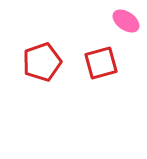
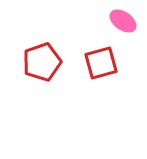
pink ellipse: moved 3 px left
